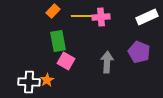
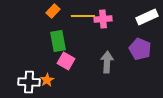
pink cross: moved 2 px right, 2 px down
purple pentagon: moved 1 px right, 3 px up
